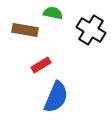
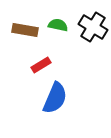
green semicircle: moved 5 px right, 12 px down
black cross: moved 2 px right, 3 px up
blue semicircle: moved 1 px left, 1 px down
